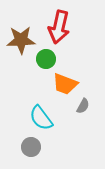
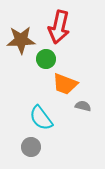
gray semicircle: rotated 105 degrees counterclockwise
